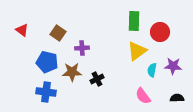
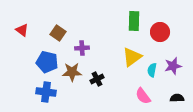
yellow triangle: moved 5 px left, 6 px down
purple star: rotated 18 degrees counterclockwise
